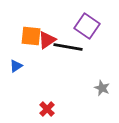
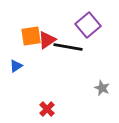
purple square: moved 1 px right, 1 px up; rotated 15 degrees clockwise
orange square: rotated 15 degrees counterclockwise
